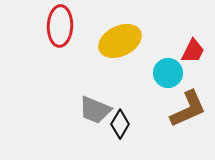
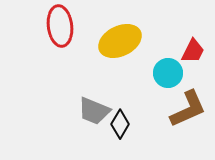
red ellipse: rotated 9 degrees counterclockwise
gray trapezoid: moved 1 px left, 1 px down
